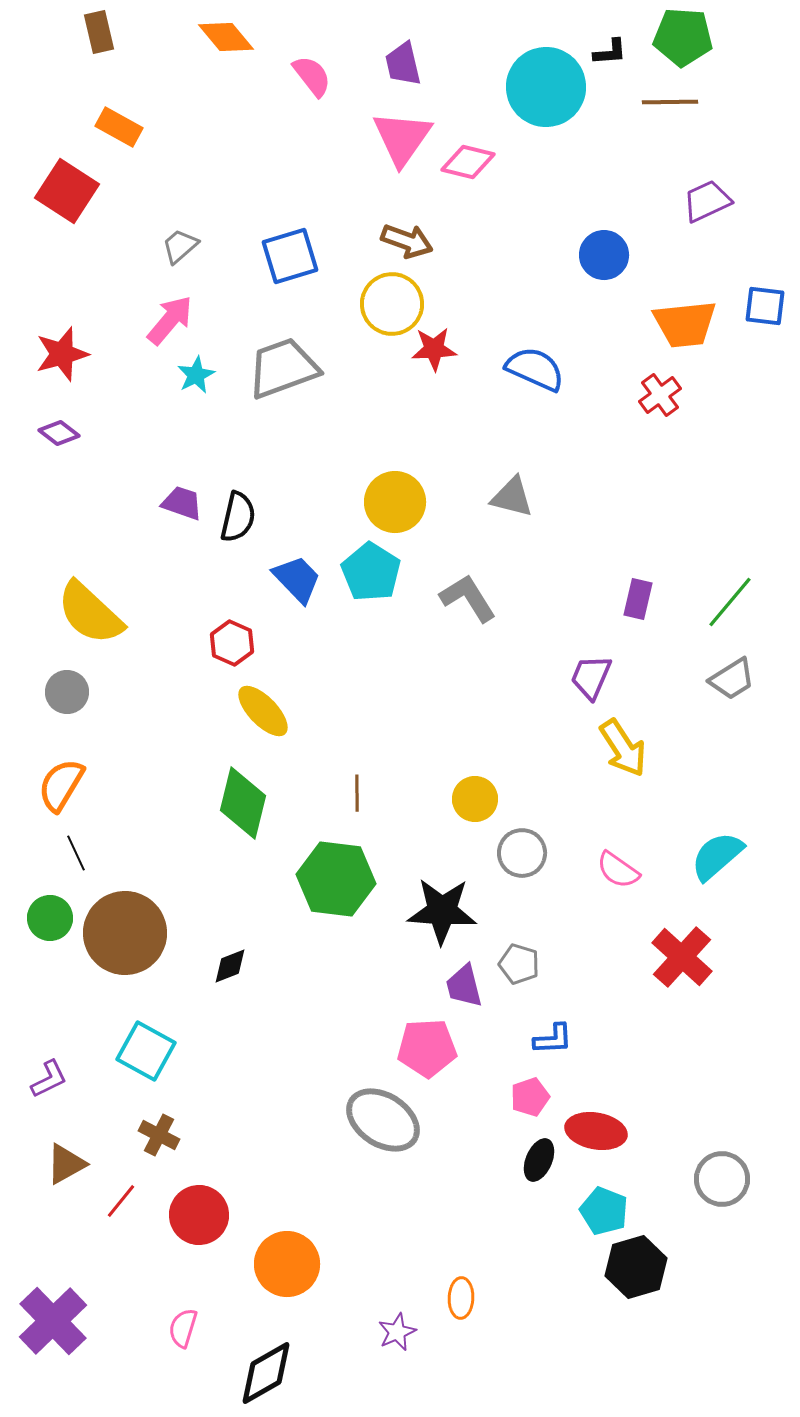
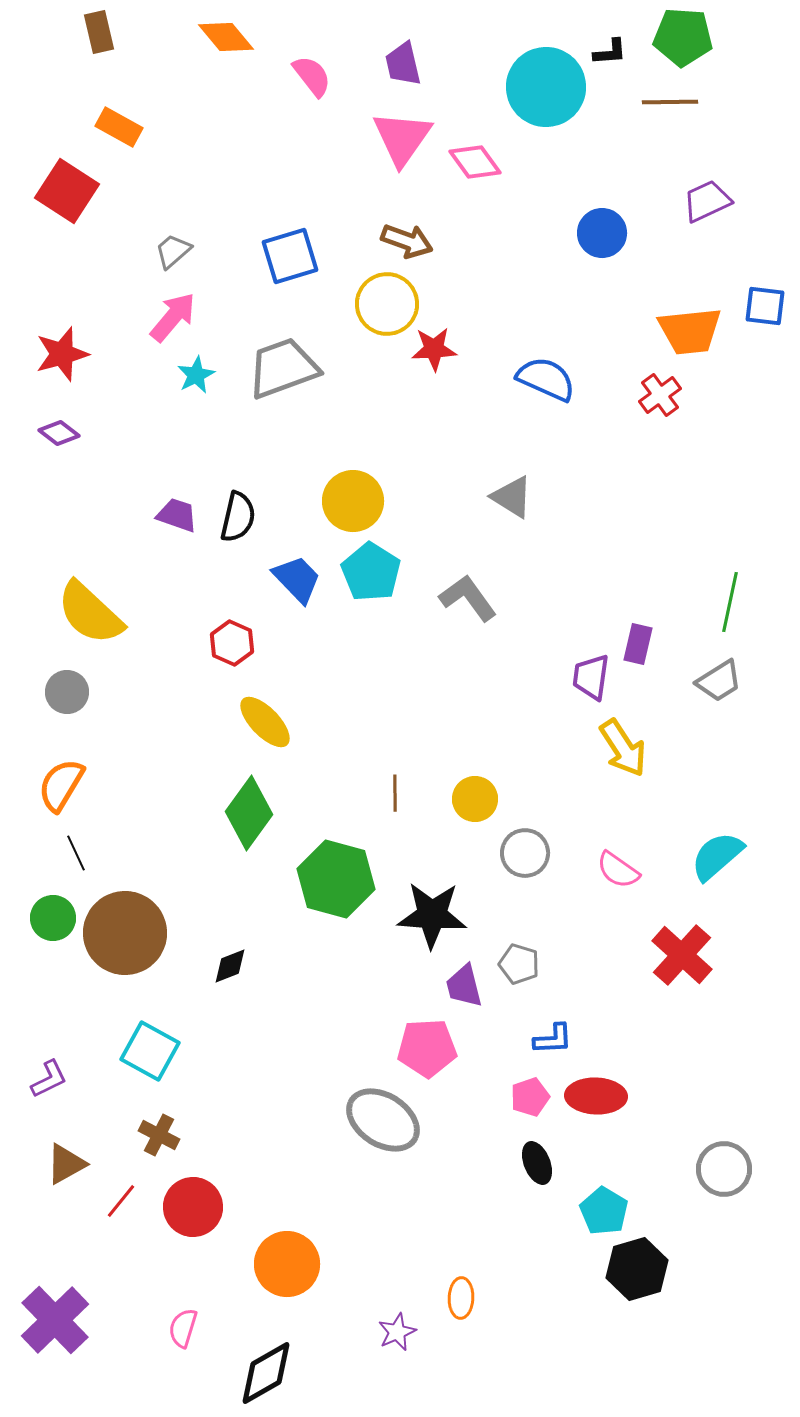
pink diamond at (468, 162): moved 7 px right; rotated 40 degrees clockwise
gray trapezoid at (180, 246): moved 7 px left, 5 px down
blue circle at (604, 255): moved 2 px left, 22 px up
yellow circle at (392, 304): moved 5 px left
pink arrow at (170, 320): moved 3 px right, 3 px up
orange trapezoid at (685, 324): moved 5 px right, 7 px down
blue semicircle at (535, 369): moved 11 px right, 10 px down
gray triangle at (512, 497): rotated 18 degrees clockwise
yellow circle at (395, 502): moved 42 px left, 1 px up
purple trapezoid at (182, 503): moved 5 px left, 12 px down
gray L-shape at (468, 598): rotated 4 degrees counterclockwise
purple rectangle at (638, 599): moved 45 px down
green line at (730, 602): rotated 28 degrees counterclockwise
purple trapezoid at (591, 677): rotated 15 degrees counterclockwise
gray trapezoid at (732, 679): moved 13 px left, 2 px down
yellow ellipse at (263, 711): moved 2 px right, 11 px down
brown line at (357, 793): moved 38 px right
green diamond at (243, 803): moved 6 px right, 10 px down; rotated 22 degrees clockwise
gray circle at (522, 853): moved 3 px right
green hexagon at (336, 879): rotated 8 degrees clockwise
black star at (442, 911): moved 10 px left, 4 px down
green circle at (50, 918): moved 3 px right
red cross at (682, 957): moved 2 px up
cyan square at (146, 1051): moved 4 px right
red ellipse at (596, 1131): moved 35 px up; rotated 8 degrees counterclockwise
black ellipse at (539, 1160): moved 2 px left, 3 px down; rotated 45 degrees counterclockwise
gray circle at (722, 1179): moved 2 px right, 10 px up
cyan pentagon at (604, 1211): rotated 9 degrees clockwise
red circle at (199, 1215): moved 6 px left, 8 px up
black hexagon at (636, 1267): moved 1 px right, 2 px down
purple cross at (53, 1321): moved 2 px right, 1 px up
